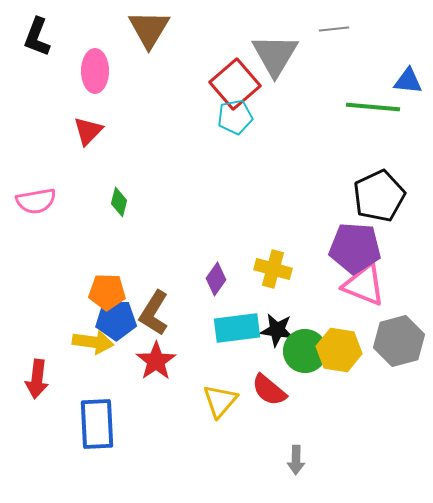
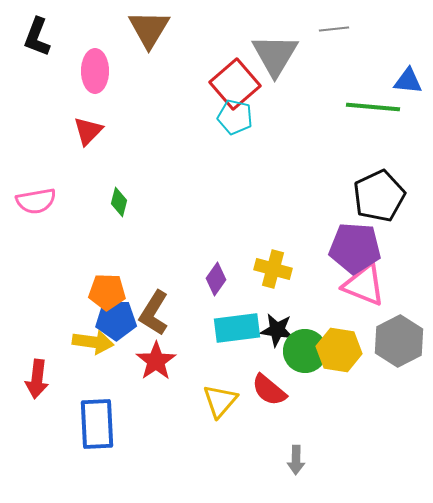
cyan pentagon: rotated 24 degrees clockwise
gray hexagon: rotated 12 degrees counterclockwise
